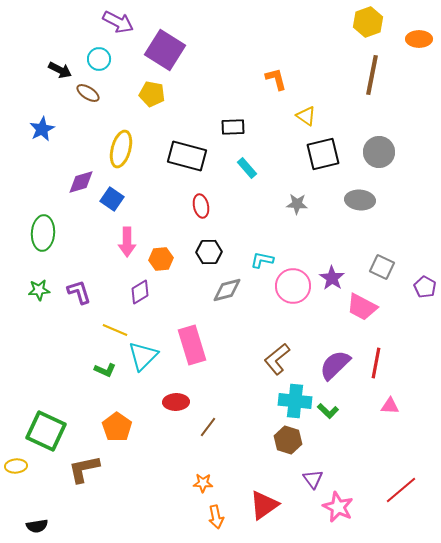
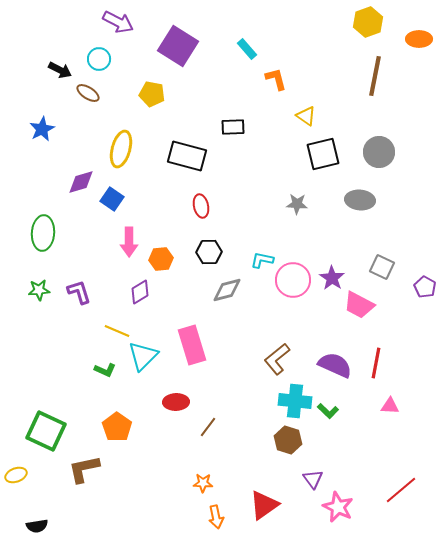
purple square at (165, 50): moved 13 px right, 4 px up
brown line at (372, 75): moved 3 px right, 1 px down
cyan rectangle at (247, 168): moved 119 px up
pink arrow at (127, 242): moved 2 px right
pink circle at (293, 286): moved 6 px up
pink trapezoid at (362, 307): moved 3 px left, 2 px up
yellow line at (115, 330): moved 2 px right, 1 px down
purple semicircle at (335, 365): rotated 68 degrees clockwise
yellow ellipse at (16, 466): moved 9 px down; rotated 15 degrees counterclockwise
